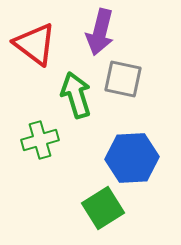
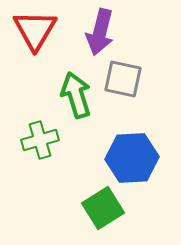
red triangle: moved 14 px up; rotated 24 degrees clockwise
